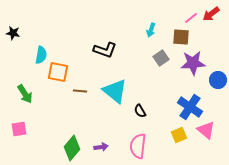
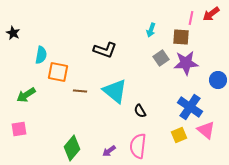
pink line: rotated 40 degrees counterclockwise
black star: rotated 16 degrees clockwise
purple star: moved 7 px left
green arrow: moved 1 px right, 1 px down; rotated 90 degrees clockwise
purple arrow: moved 8 px right, 4 px down; rotated 152 degrees clockwise
